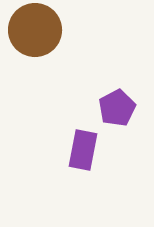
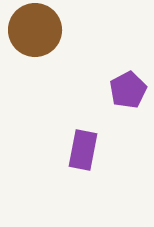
purple pentagon: moved 11 px right, 18 px up
